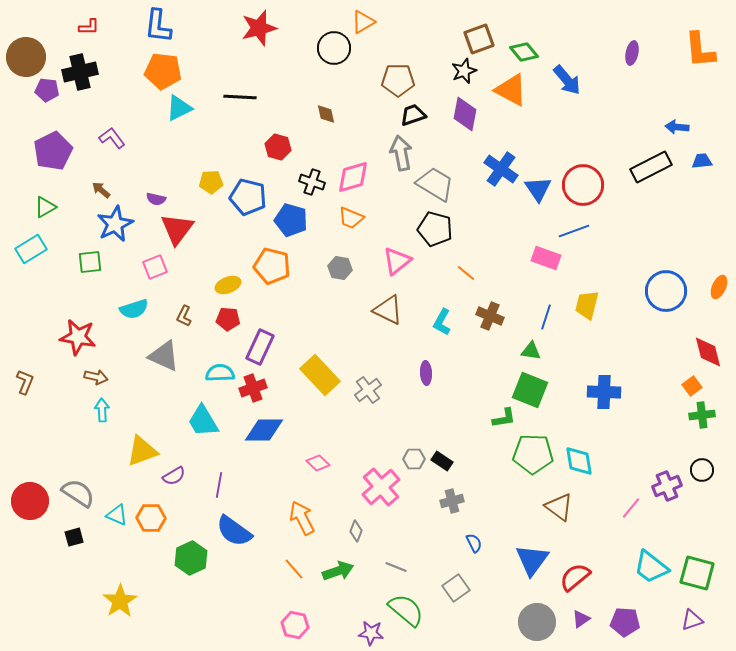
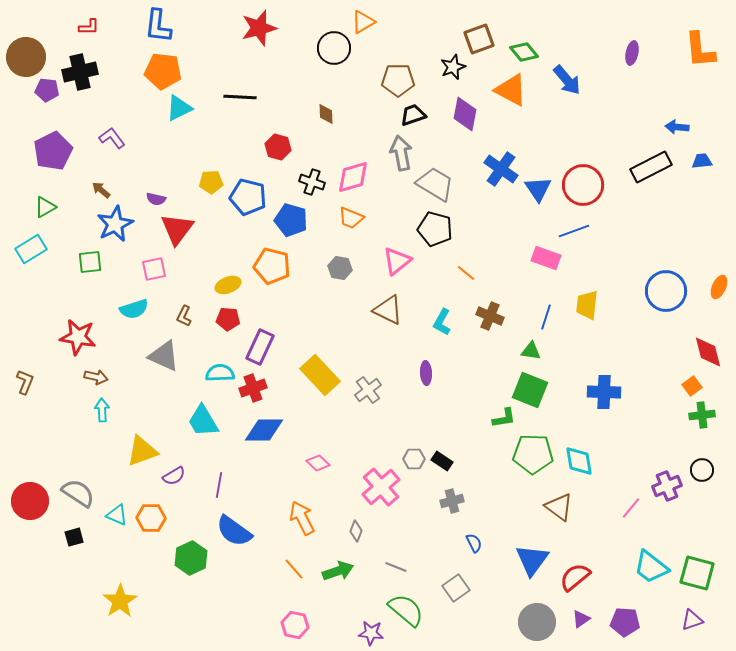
black star at (464, 71): moved 11 px left, 4 px up
brown diamond at (326, 114): rotated 10 degrees clockwise
pink square at (155, 267): moved 1 px left, 2 px down; rotated 10 degrees clockwise
yellow trapezoid at (587, 305): rotated 8 degrees counterclockwise
